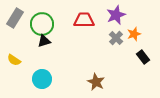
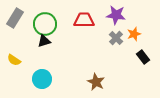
purple star: rotated 30 degrees clockwise
green circle: moved 3 px right
